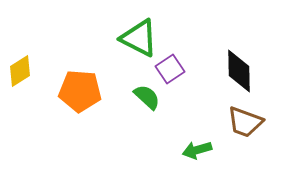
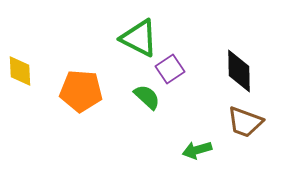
yellow diamond: rotated 60 degrees counterclockwise
orange pentagon: moved 1 px right
